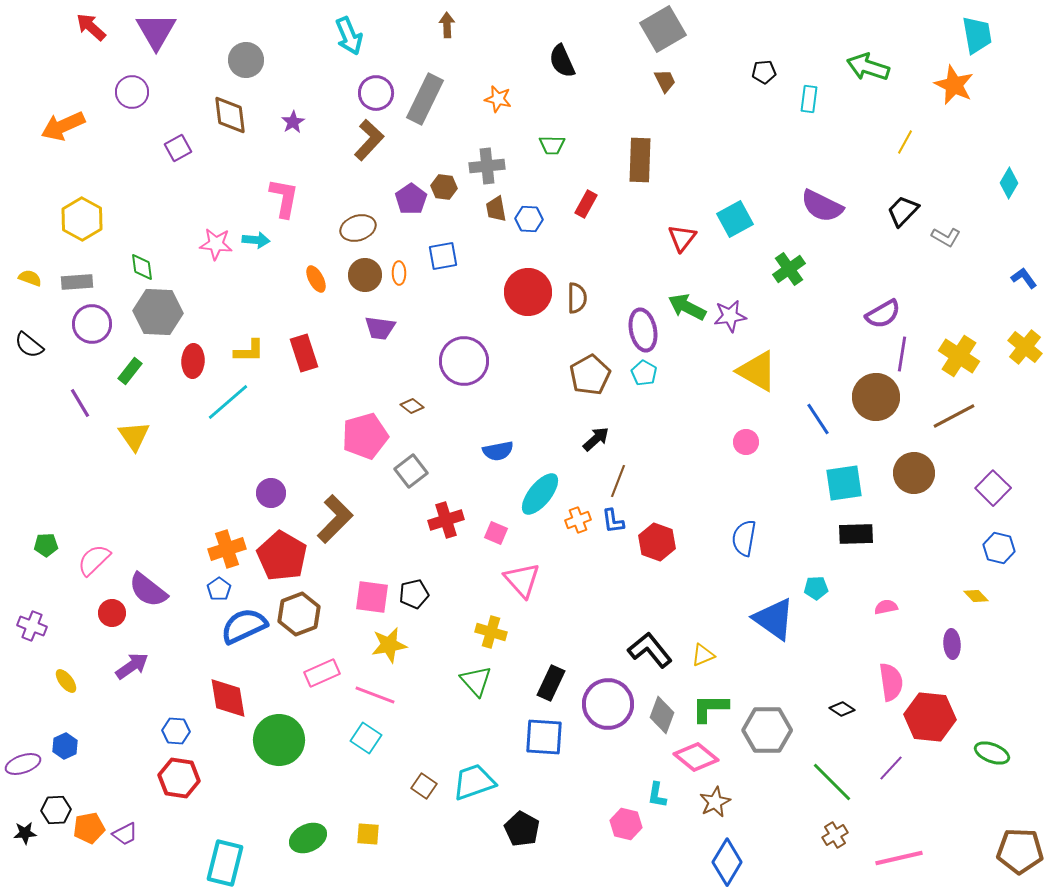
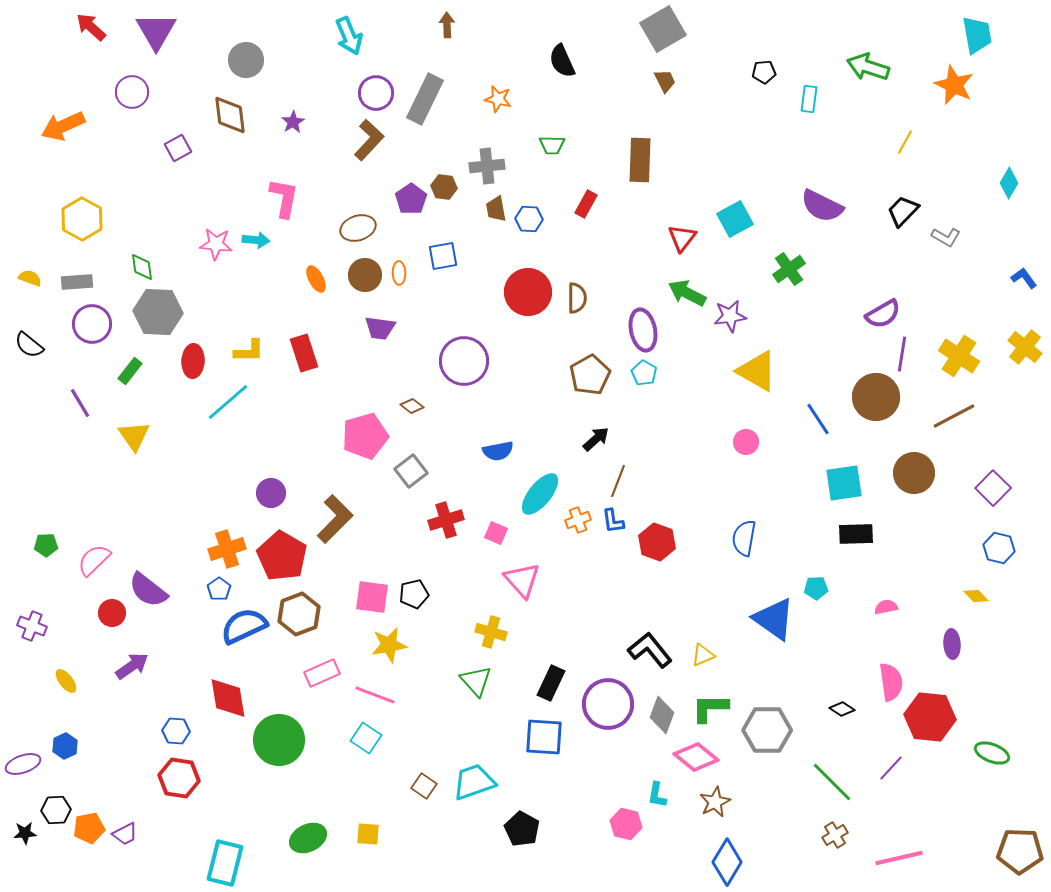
green arrow at (687, 307): moved 14 px up
